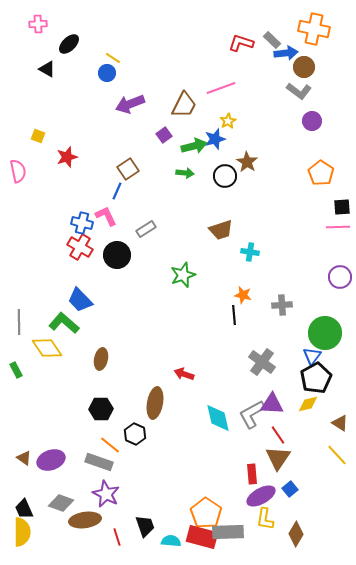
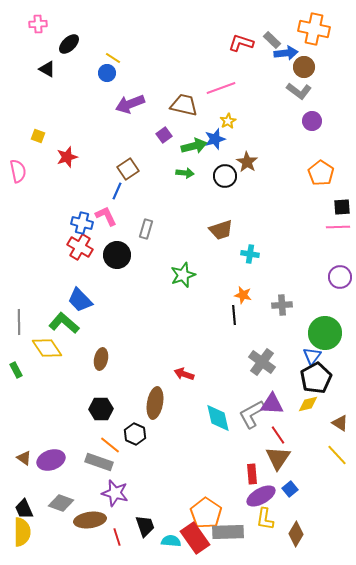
brown trapezoid at (184, 105): rotated 104 degrees counterclockwise
gray rectangle at (146, 229): rotated 42 degrees counterclockwise
cyan cross at (250, 252): moved 2 px down
purple star at (106, 494): moved 9 px right, 1 px up; rotated 12 degrees counterclockwise
brown ellipse at (85, 520): moved 5 px right
red rectangle at (202, 537): moved 7 px left, 1 px down; rotated 40 degrees clockwise
